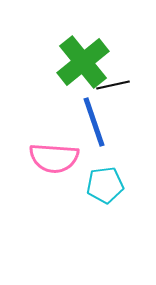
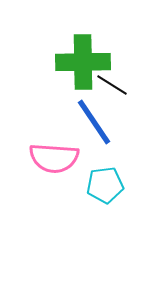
green cross: rotated 38 degrees clockwise
black line: moved 1 px left; rotated 44 degrees clockwise
blue line: rotated 15 degrees counterclockwise
